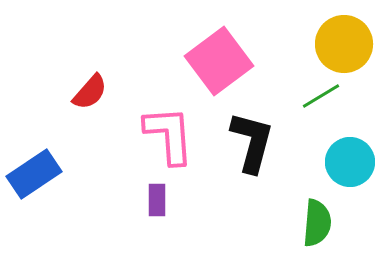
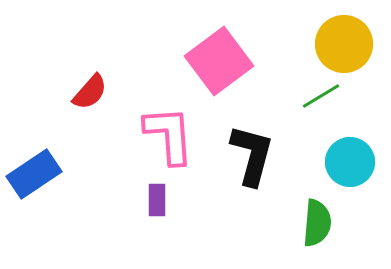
black L-shape: moved 13 px down
